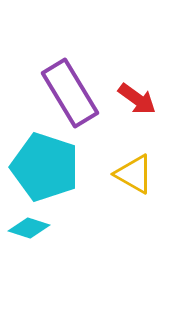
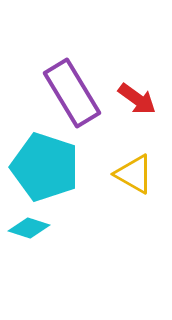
purple rectangle: moved 2 px right
